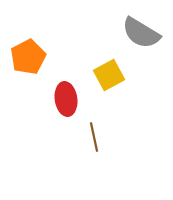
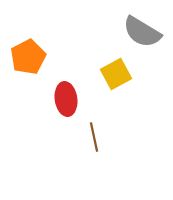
gray semicircle: moved 1 px right, 1 px up
yellow square: moved 7 px right, 1 px up
